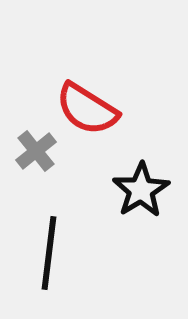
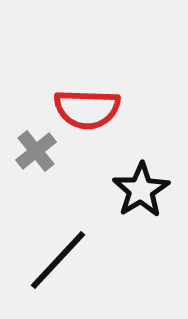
red semicircle: rotated 30 degrees counterclockwise
black line: moved 9 px right, 7 px down; rotated 36 degrees clockwise
